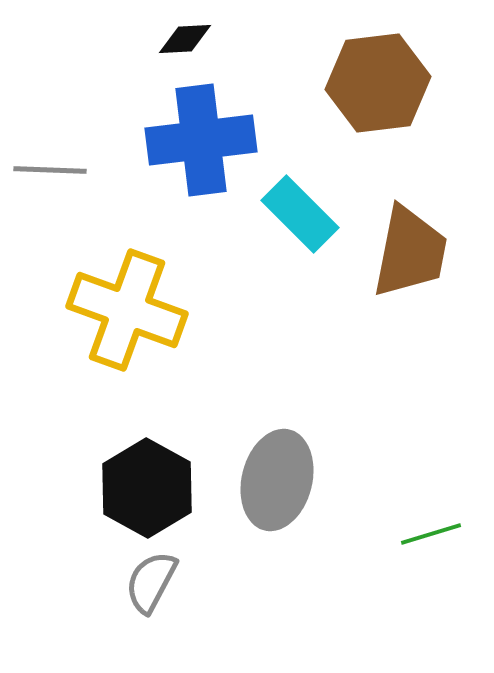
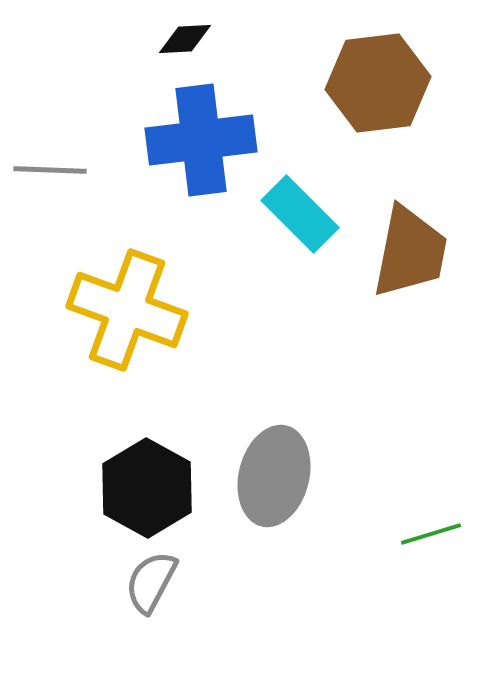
gray ellipse: moved 3 px left, 4 px up
